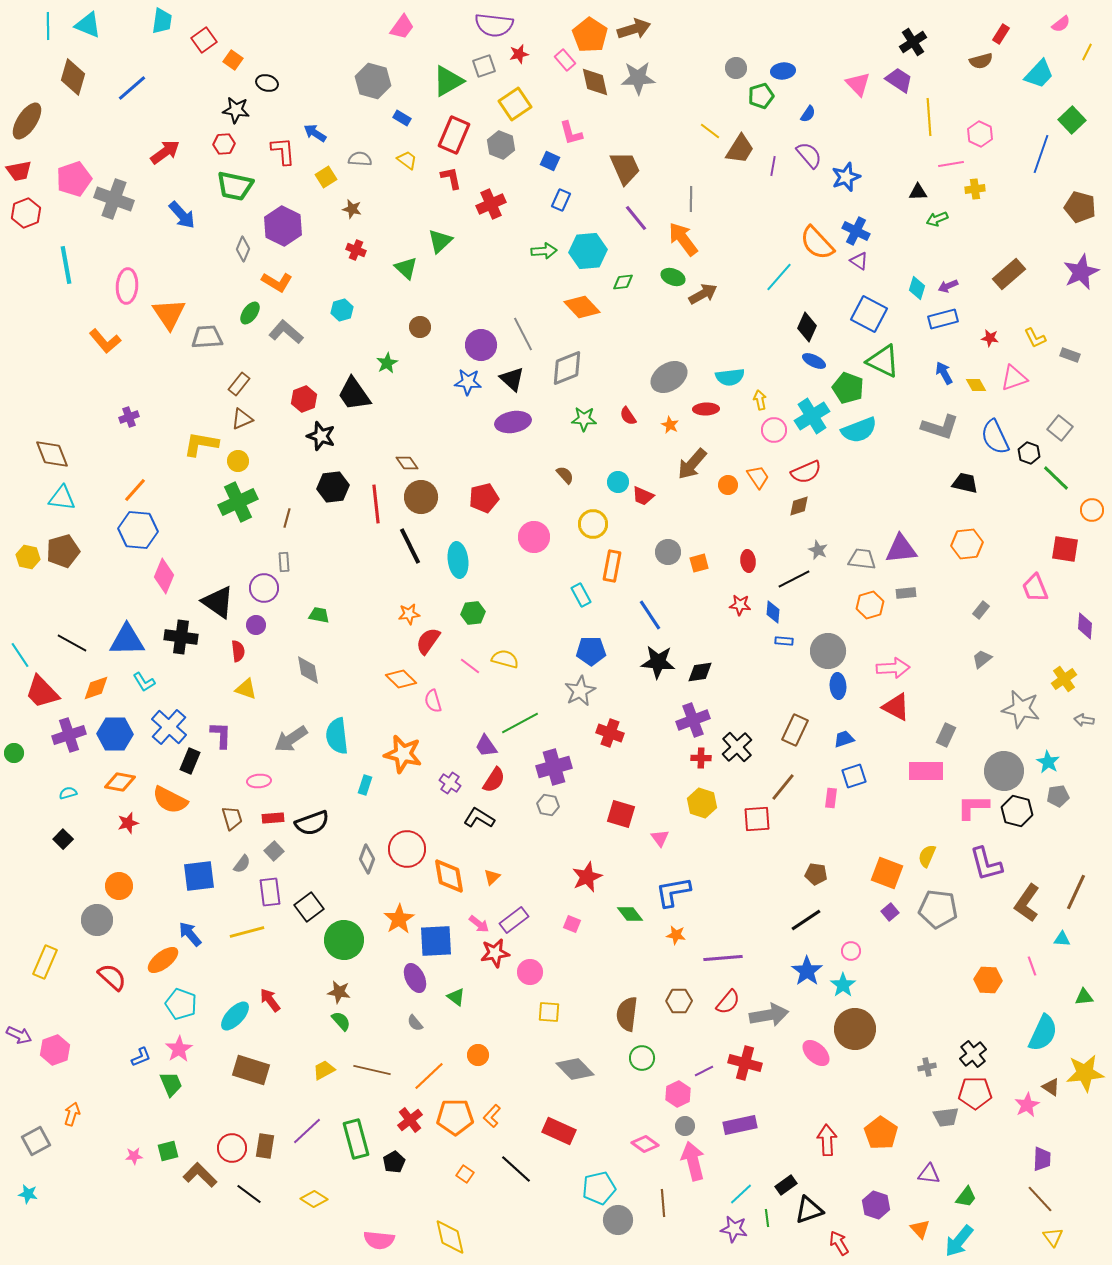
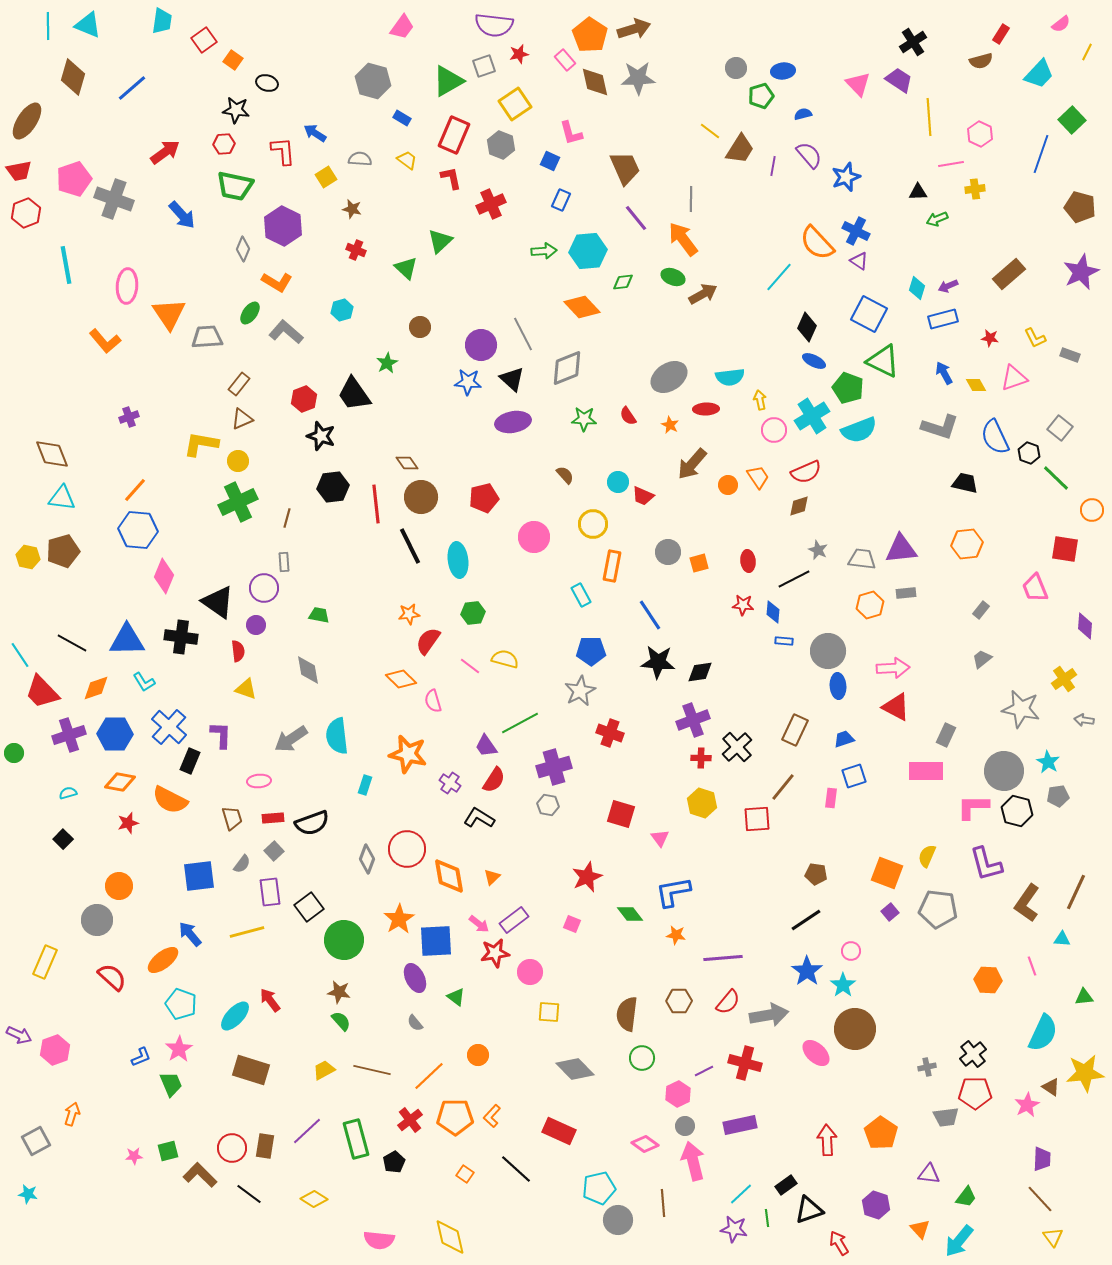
blue semicircle at (808, 114): moved 5 px left; rotated 138 degrees counterclockwise
red star at (740, 605): moved 3 px right
orange star at (403, 754): moved 5 px right
